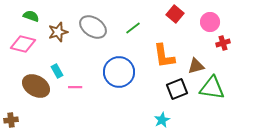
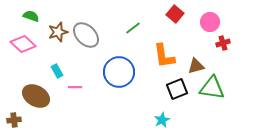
gray ellipse: moved 7 px left, 8 px down; rotated 12 degrees clockwise
pink diamond: rotated 30 degrees clockwise
brown ellipse: moved 10 px down
brown cross: moved 3 px right
